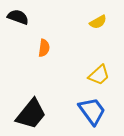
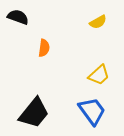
black trapezoid: moved 3 px right, 1 px up
